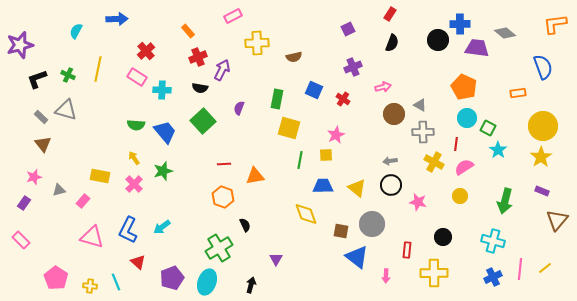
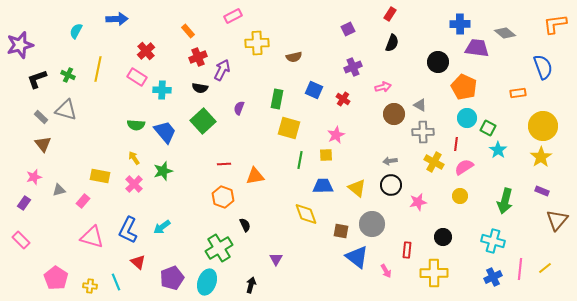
black circle at (438, 40): moved 22 px down
pink star at (418, 202): rotated 24 degrees counterclockwise
pink arrow at (386, 276): moved 5 px up; rotated 32 degrees counterclockwise
